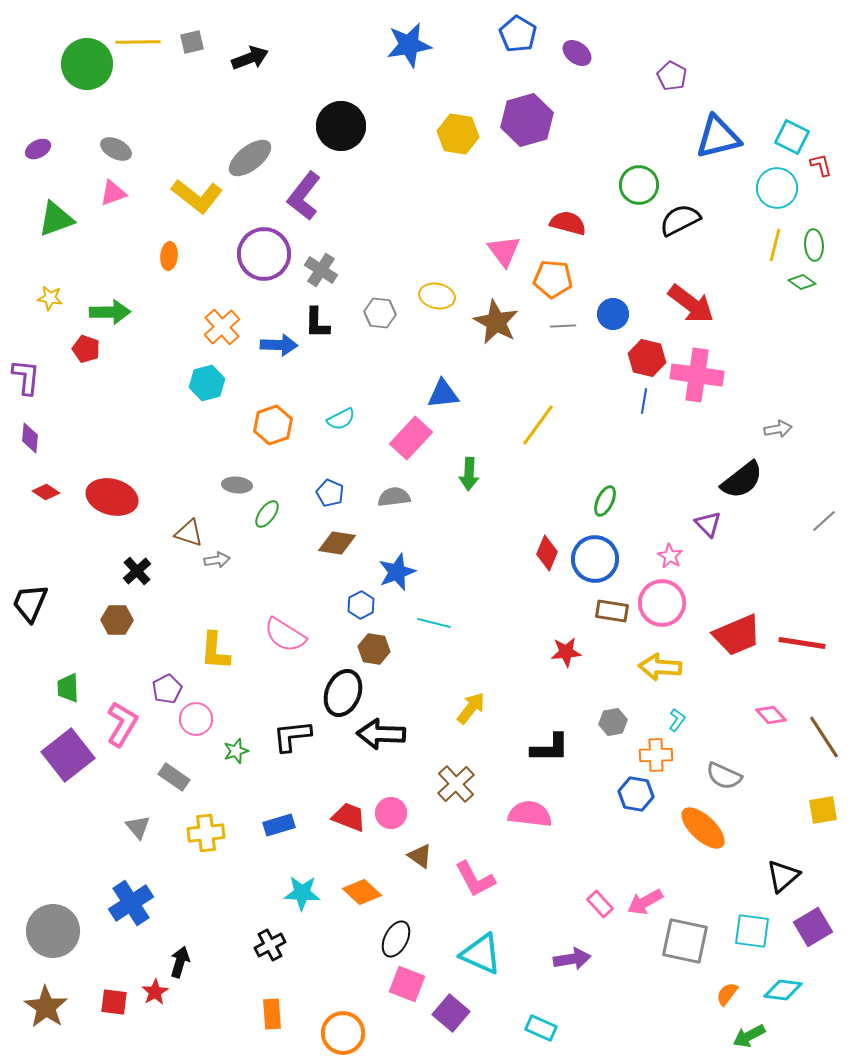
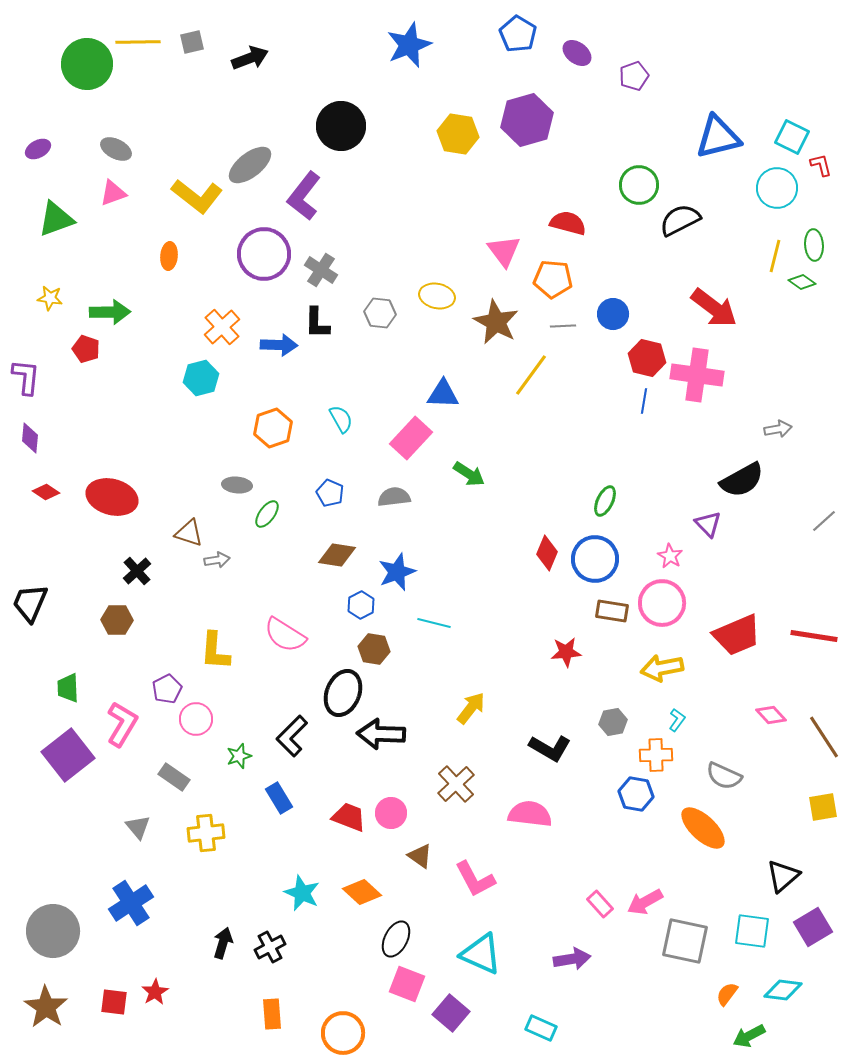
blue star at (409, 45): rotated 12 degrees counterclockwise
purple pentagon at (672, 76): moved 38 px left; rotated 24 degrees clockwise
gray ellipse at (250, 158): moved 7 px down
yellow line at (775, 245): moved 11 px down
red arrow at (691, 304): moved 23 px right, 4 px down
cyan hexagon at (207, 383): moved 6 px left, 5 px up
blue triangle at (443, 394): rotated 8 degrees clockwise
cyan semicircle at (341, 419): rotated 92 degrees counterclockwise
orange hexagon at (273, 425): moved 3 px down
yellow line at (538, 425): moved 7 px left, 50 px up
green arrow at (469, 474): rotated 60 degrees counterclockwise
black semicircle at (742, 480): rotated 9 degrees clockwise
brown diamond at (337, 543): moved 12 px down
red line at (802, 643): moved 12 px right, 7 px up
yellow arrow at (660, 667): moved 2 px right, 1 px down; rotated 15 degrees counterclockwise
black L-shape at (292, 736): rotated 39 degrees counterclockwise
black L-shape at (550, 748): rotated 30 degrees clockwise
green star at (236, 751): moved 3 px right, 5 px down
yellow square at (823, 810): moved 3 px up
blue rectangle at (279, 825): moved 27 px up; rotated 76 degrees clockwise
cyan star at (302, 893): rotated 21 degrees clockwise
black cross at (270, 945): moved 2 px down
black arrow at (180, 962): moved 43 px right, 19 px up
